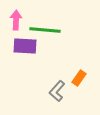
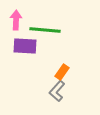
orange rectangle: moved 17 px left, 6 px up
